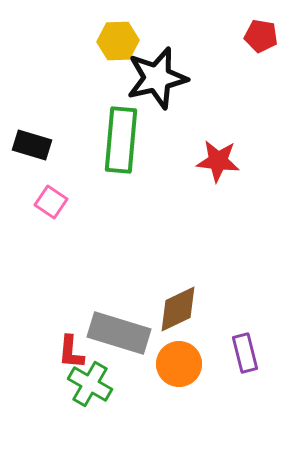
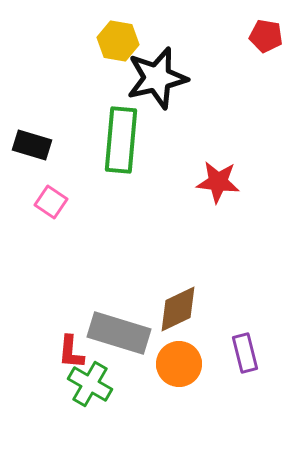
red pentagon: moved 5 px right
yellow hexagon: rotated 12 degrees clockwise
red star: moved 21 px down
